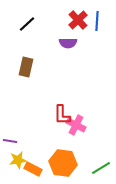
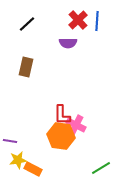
orange hexagon: moved 2 px left, 27 px up
